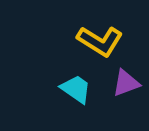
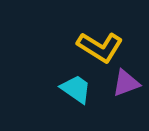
yellow L-shape: moved 6 px down
